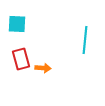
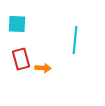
cyan line: moved 10 px left
